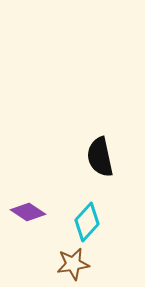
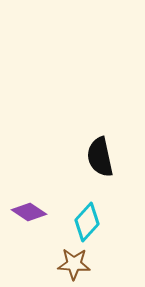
purple diamond: moved 1 px right
brown star: moved 1 px right; rotated 12 degrees clockwise
